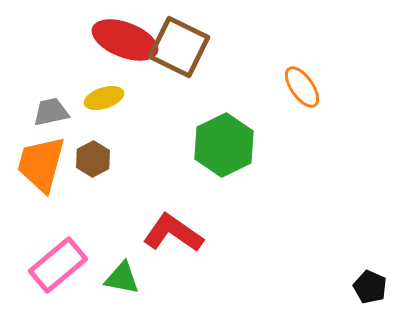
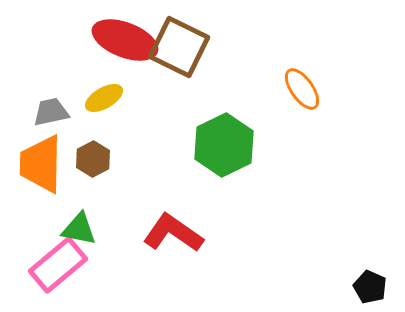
orange ellipse: moved 2 px down
yellow ellipse: rotated 12 degrees counterclockwise
orange trapezoid: rotated 14 degrees counterclockwise
green triangle: moved 43 px left, 49 px up
